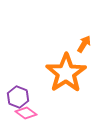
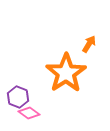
orange arrow: moved 5 px right
pink diamond: moved 3 px right
